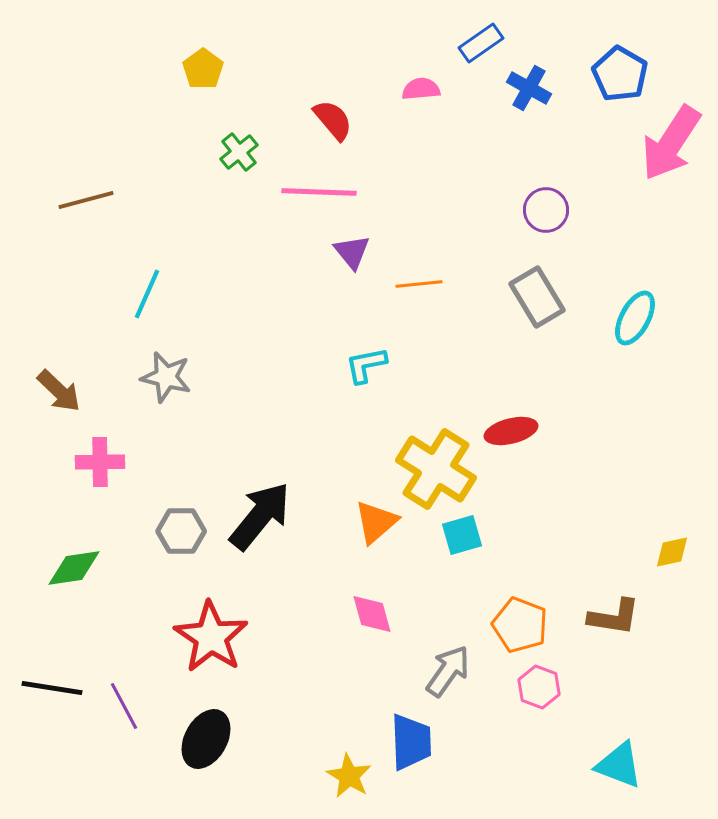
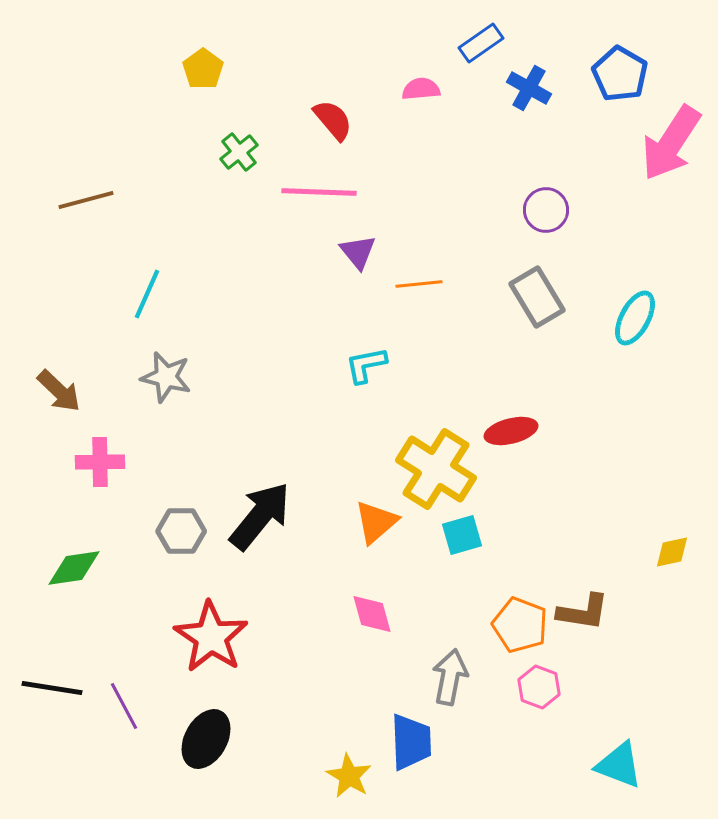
purple triangle: moved 6 px right
brown L-shape: moved 31 px left, 5 px up
gray arrow: moved 2 px right, 6 px down; rotated 24 degrees counterclockwise
